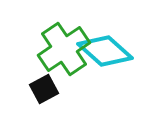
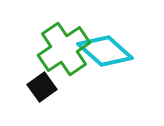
black square: moved 2 px left, 2 px up; rotated 8 degrees counterclockwise
